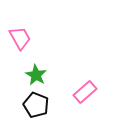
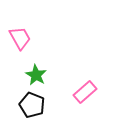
black pentagon: moved 4 px left
